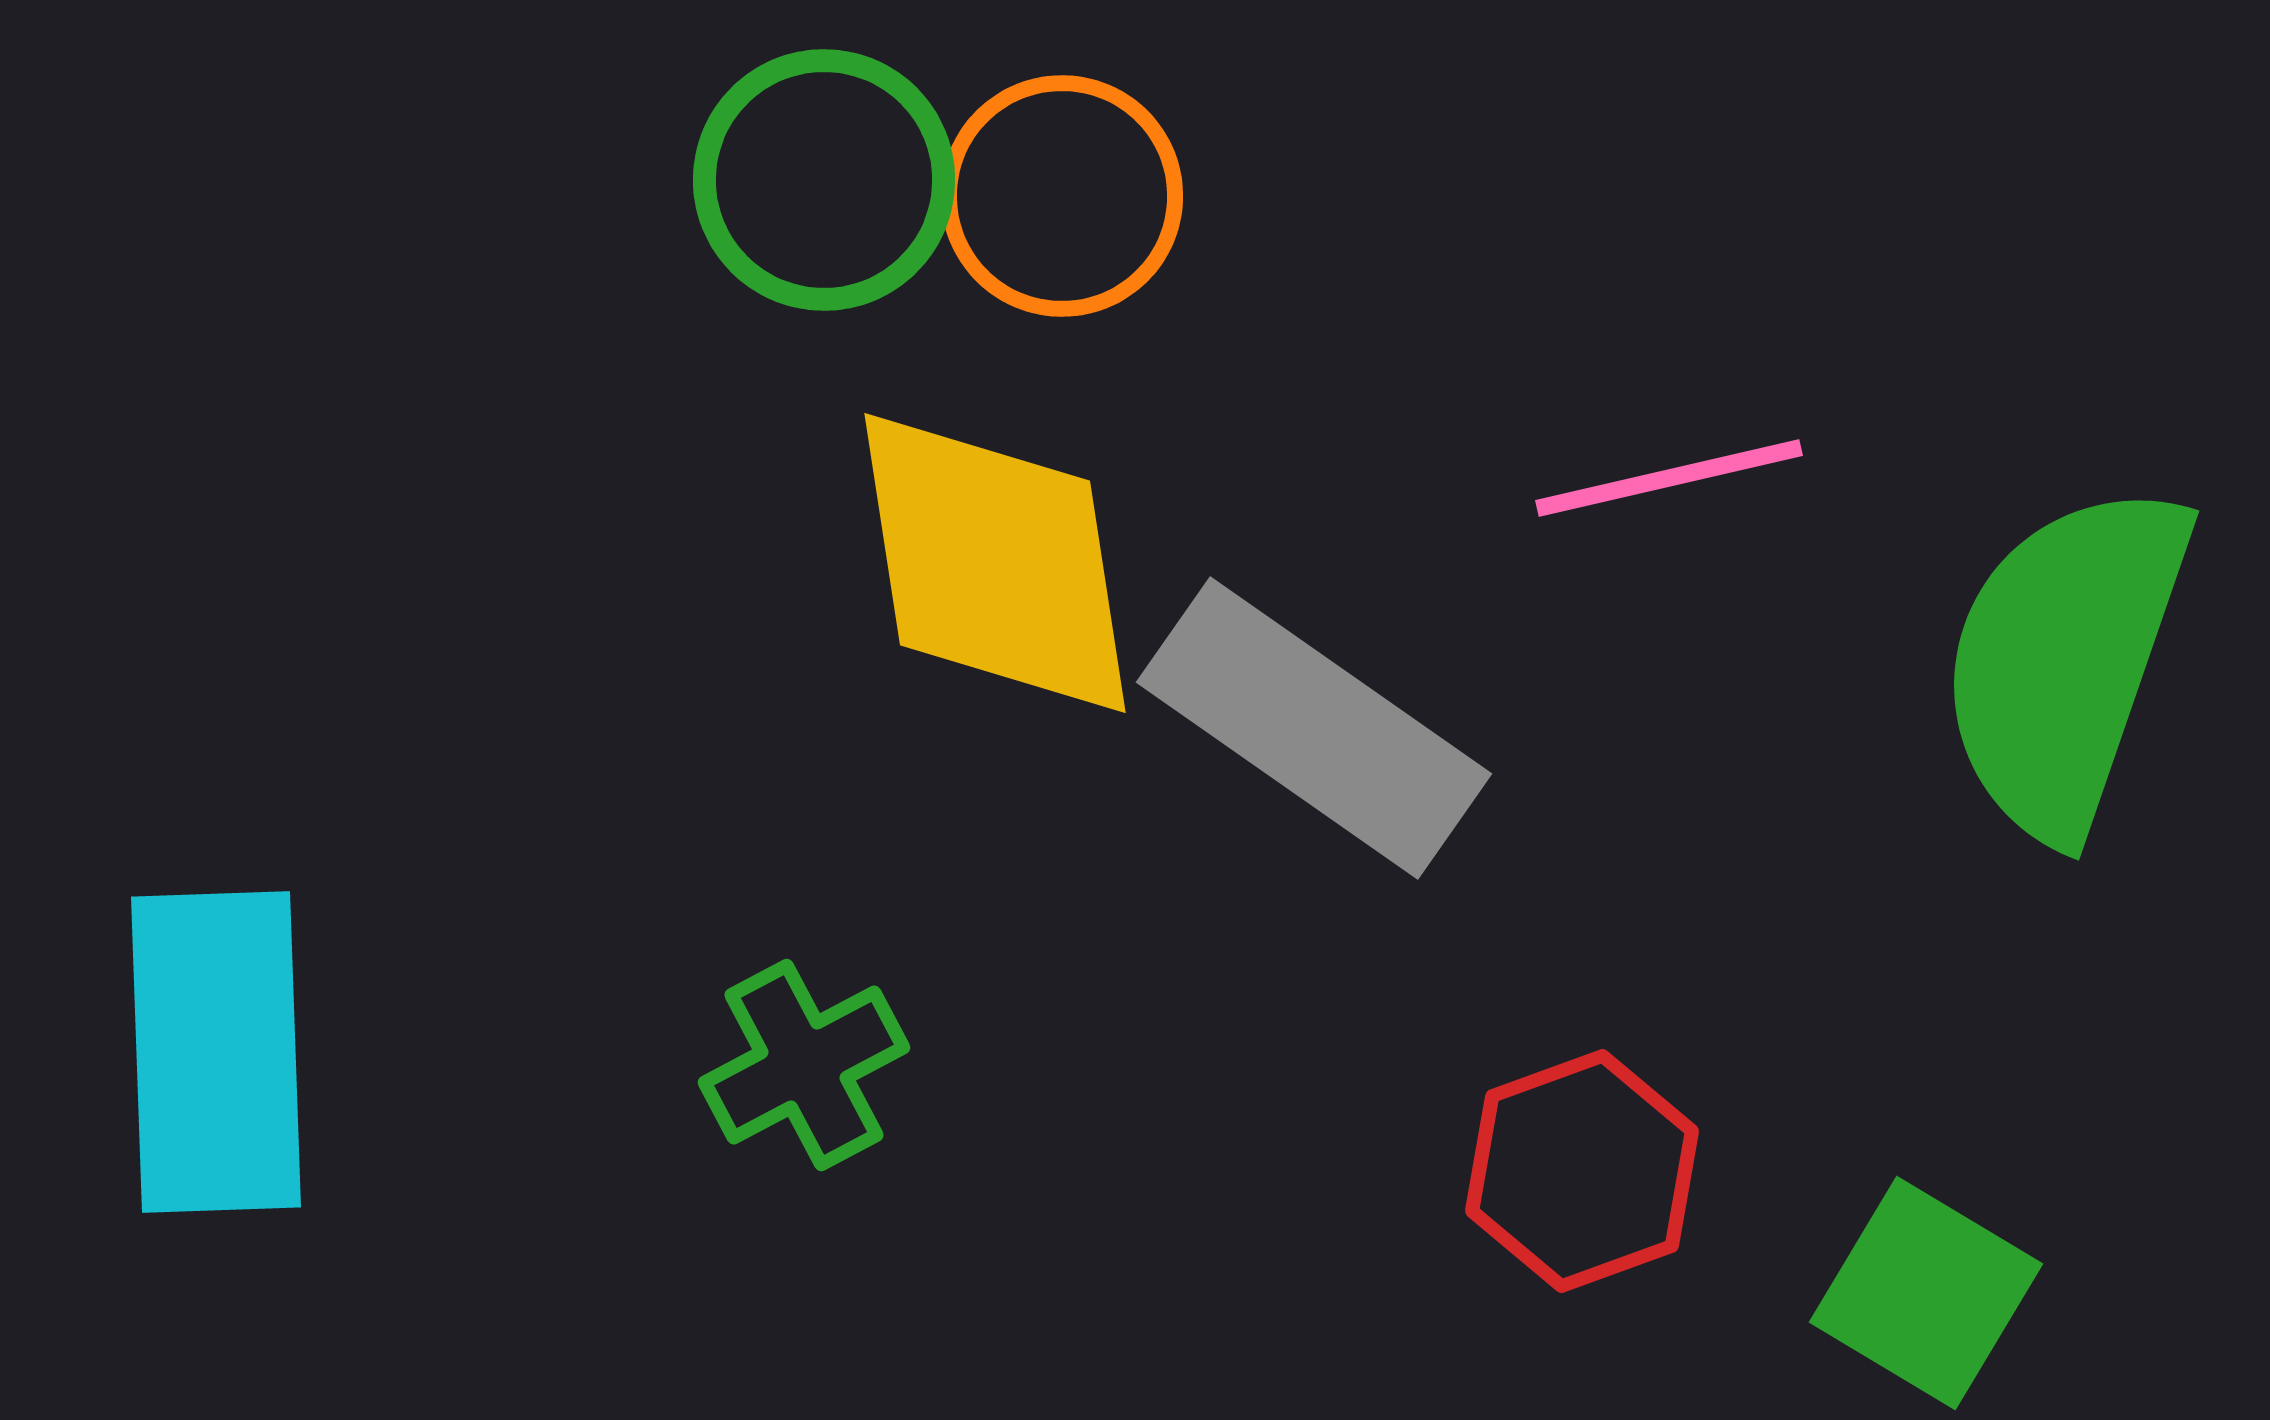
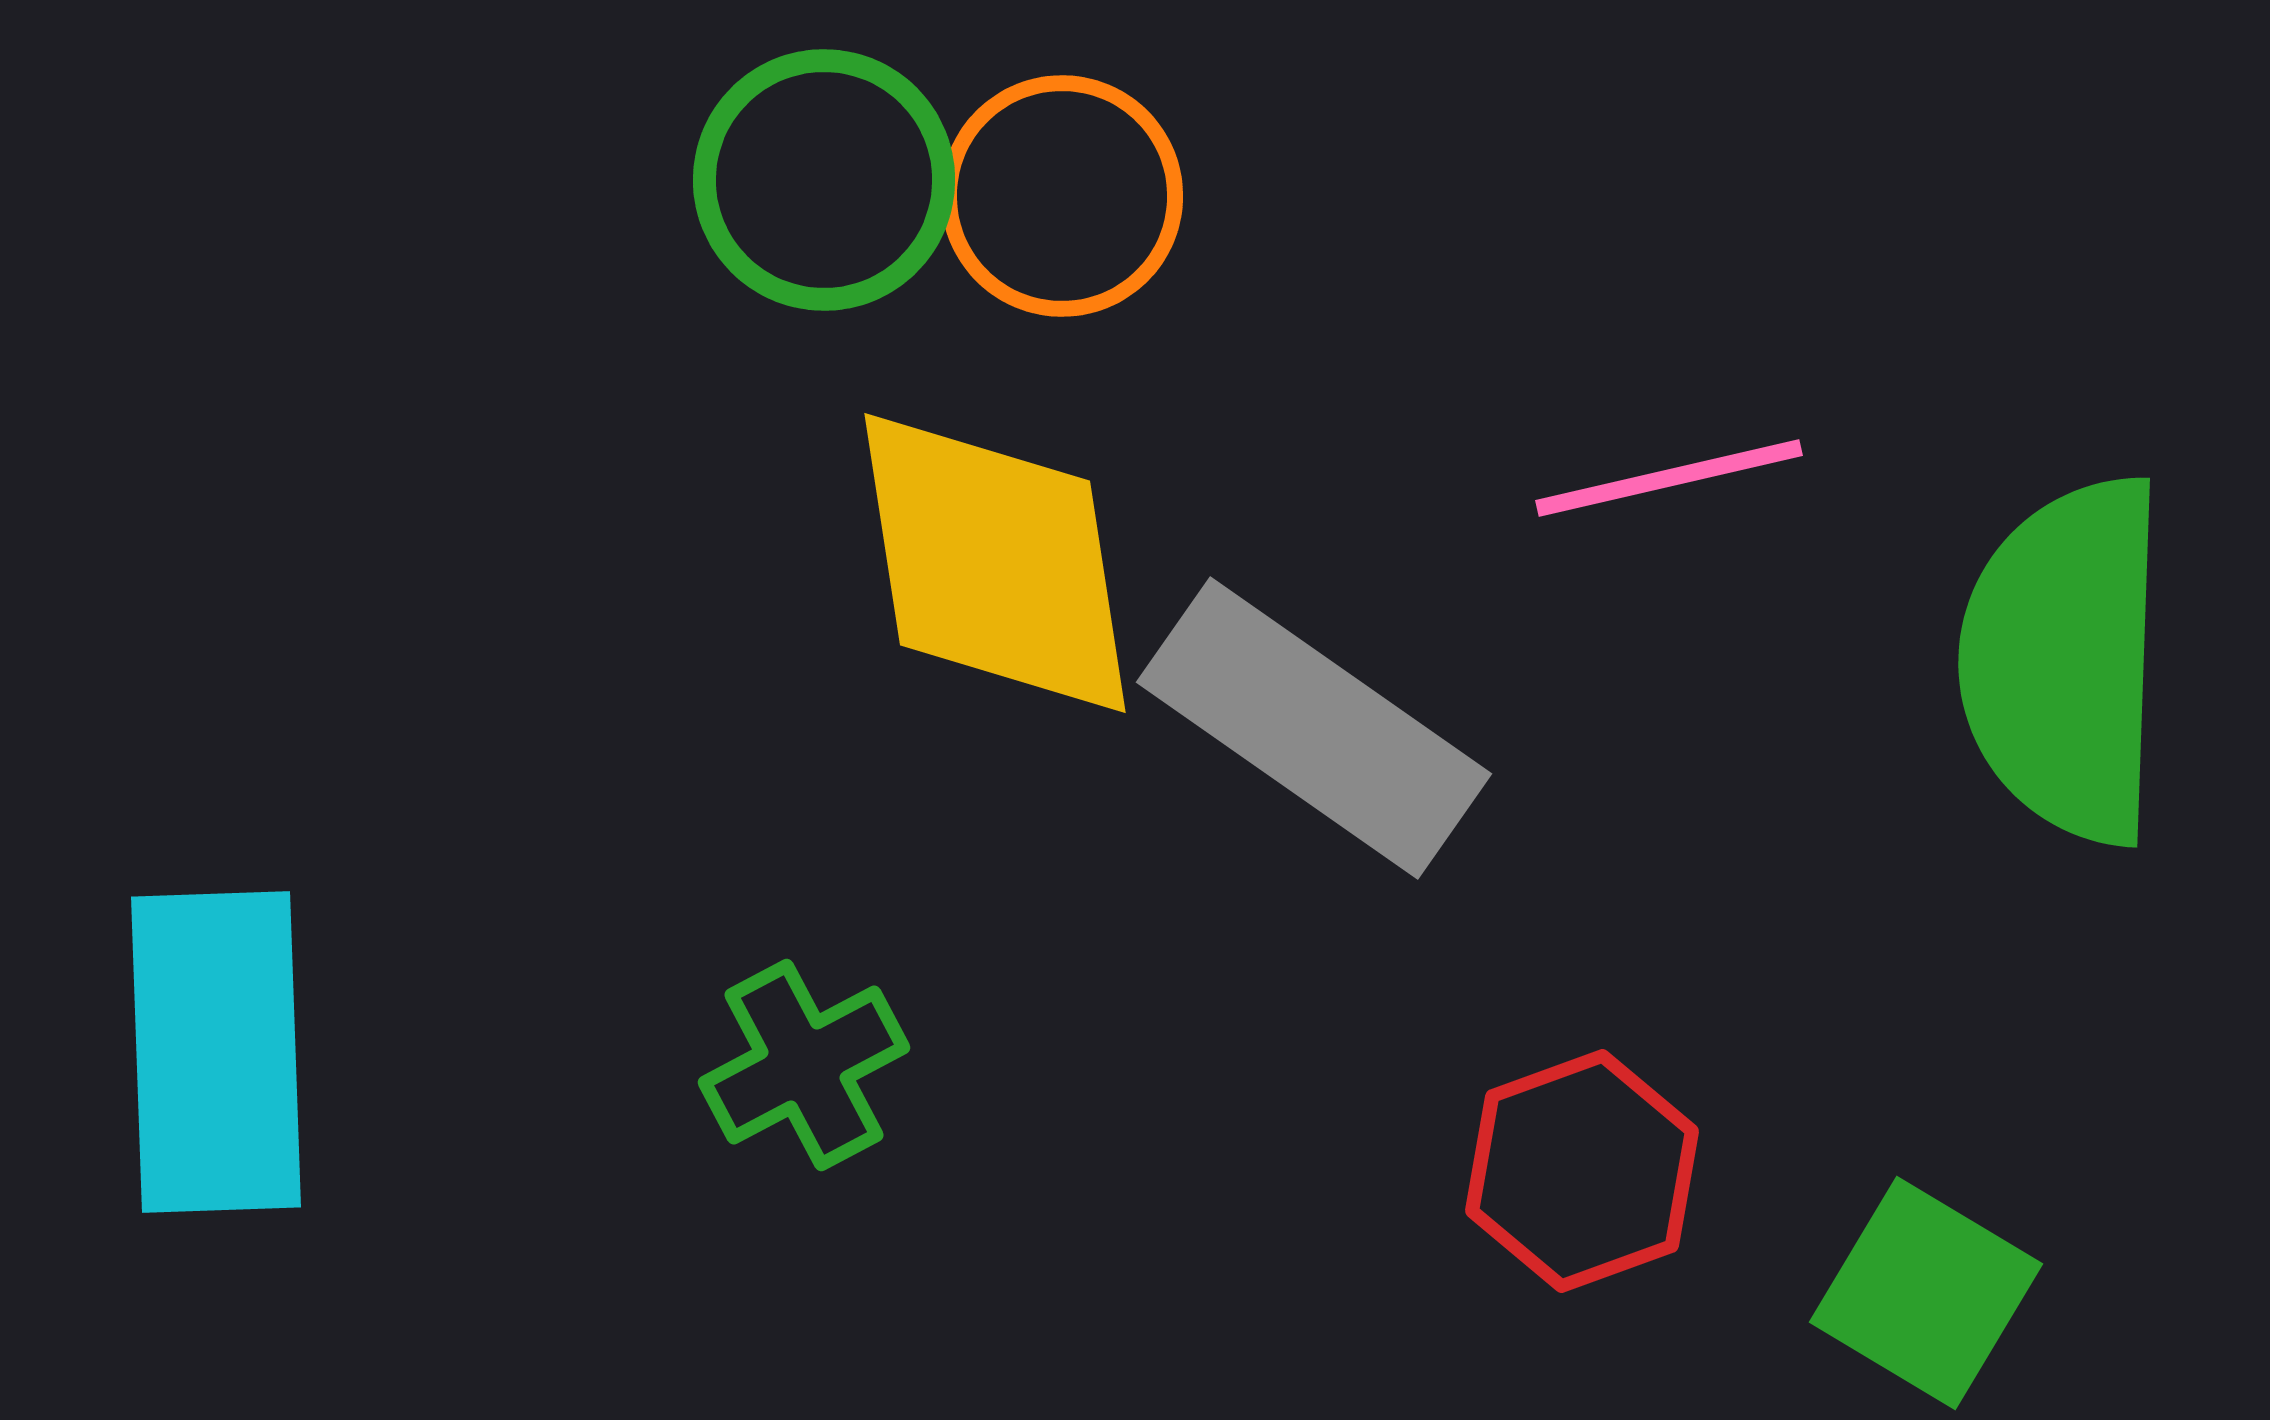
green semicircle: rotated 17 degrees counterclockwise
